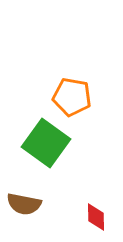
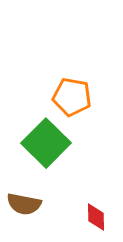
green square: rotated 9 degrees clockwise
